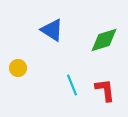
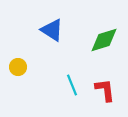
yellow circle: moved 1 px up
